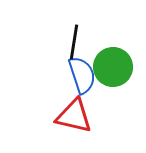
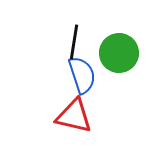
green circle: moved 6 px right, 14 px up
